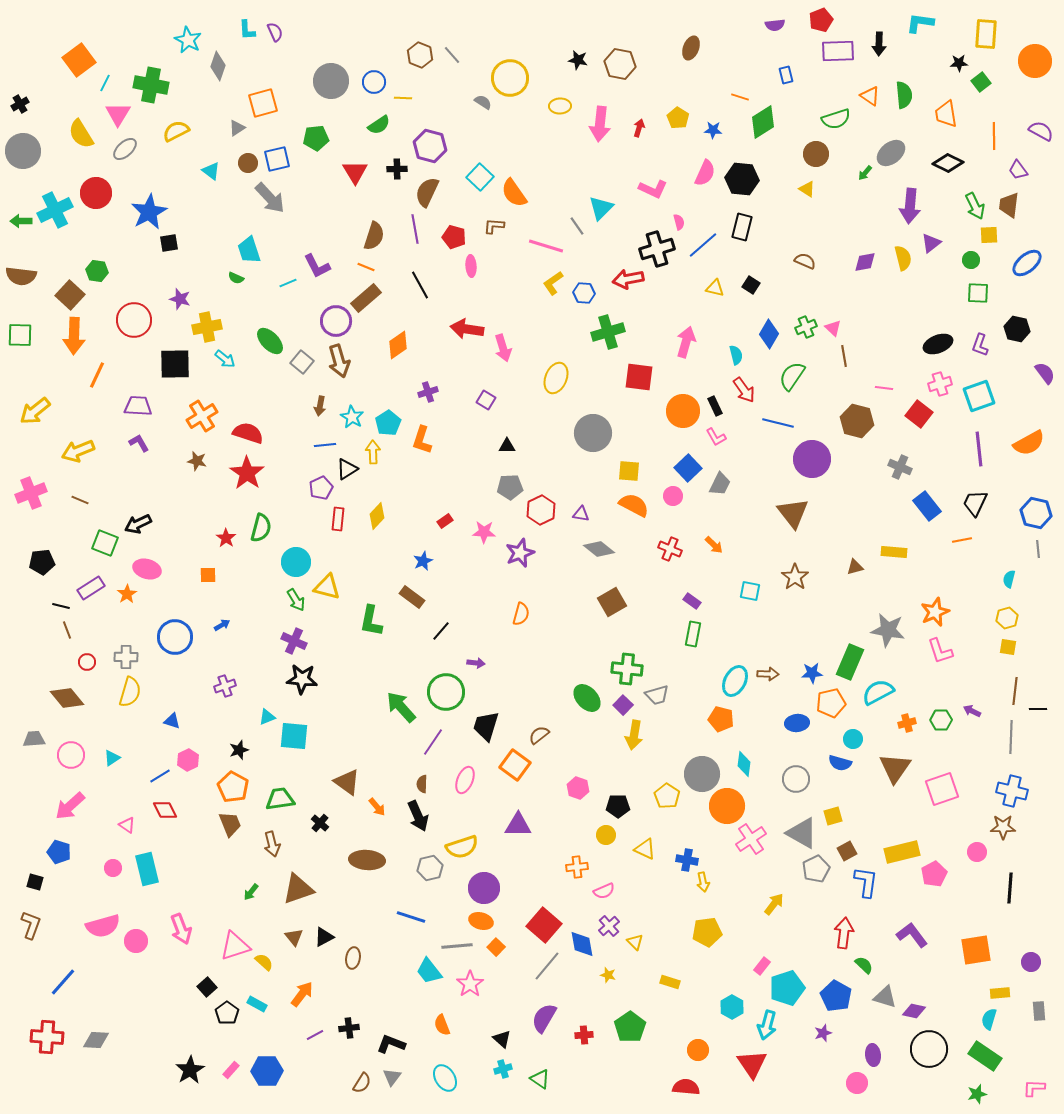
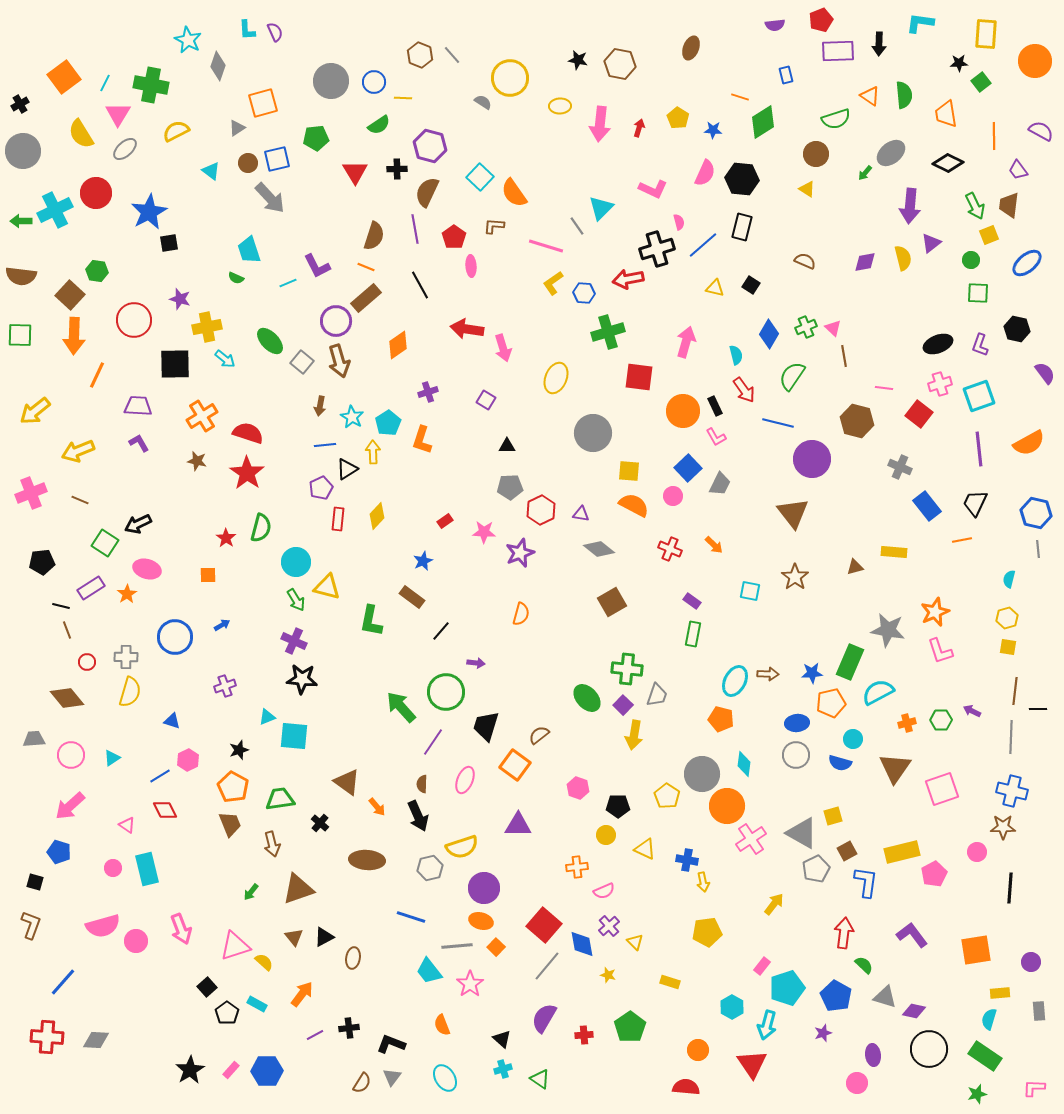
orange square at (79, 60): moved 15 px left, 17 px down
yellow square at (989, 235): rotated 18 degrees counterclockwise
red pentagon at (454, 237): rotated 20 degrees clockwise
green square at (105, 543): rotated 12 degrees clockwise
gray trapezoid at (657, 695): rotated 55 degrees counterclockwise
gray circle at (796, 779): moved 24 px up
